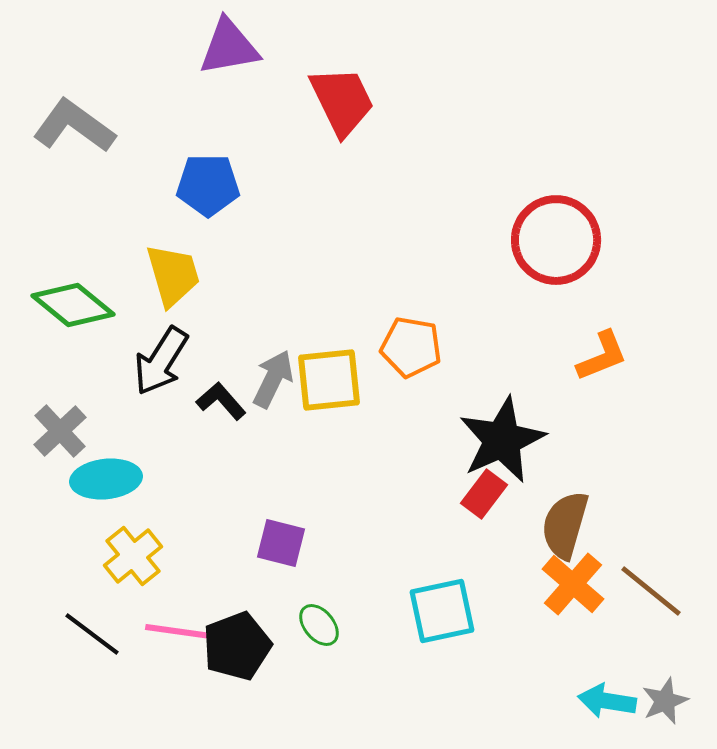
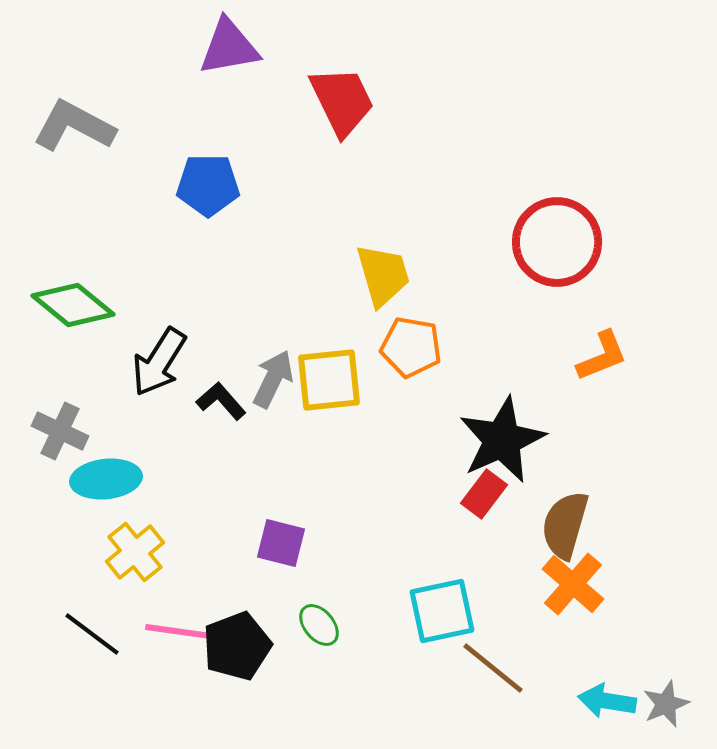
gray L-shape: rotated 8 degrees counterclockwise
red circle: moved 1 px right, 2 px down
yellow trapezoid: moved 210 px right
black arrow: moved 2 px left, 1 px down
gray cross: rotated 22 degrees counterclockwise
yellow cross: moved 2 px right, 4 px up
brown line: moved 158 px left, 77 px down
gray star: moved 1 px right, 3 px down
